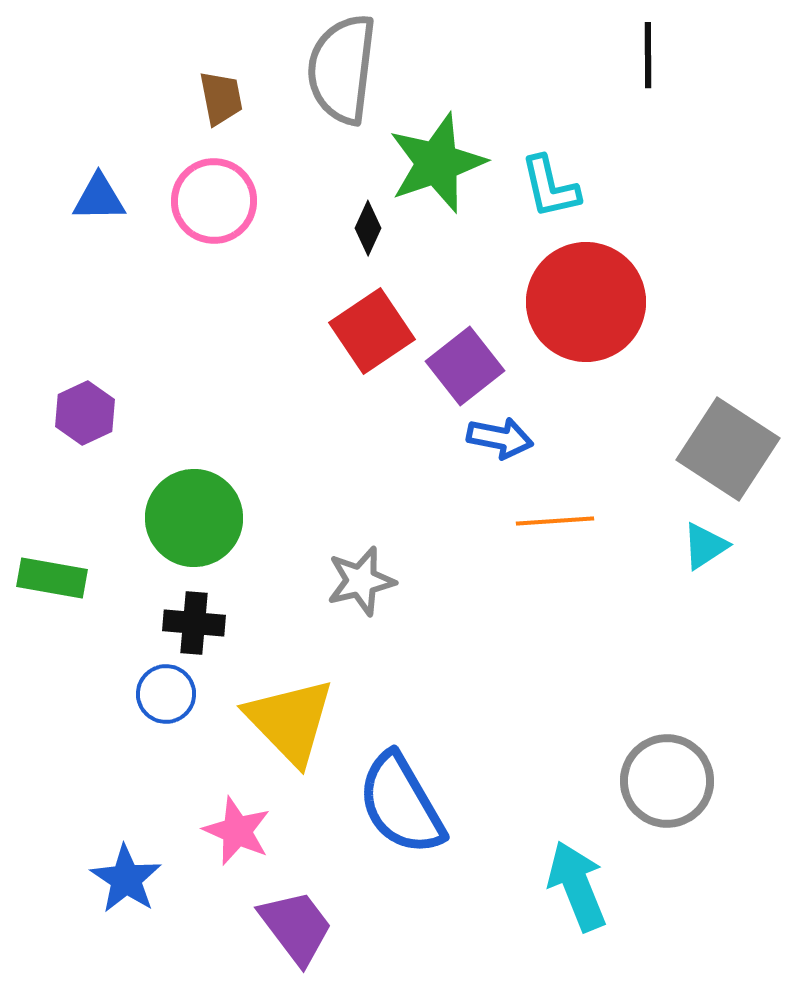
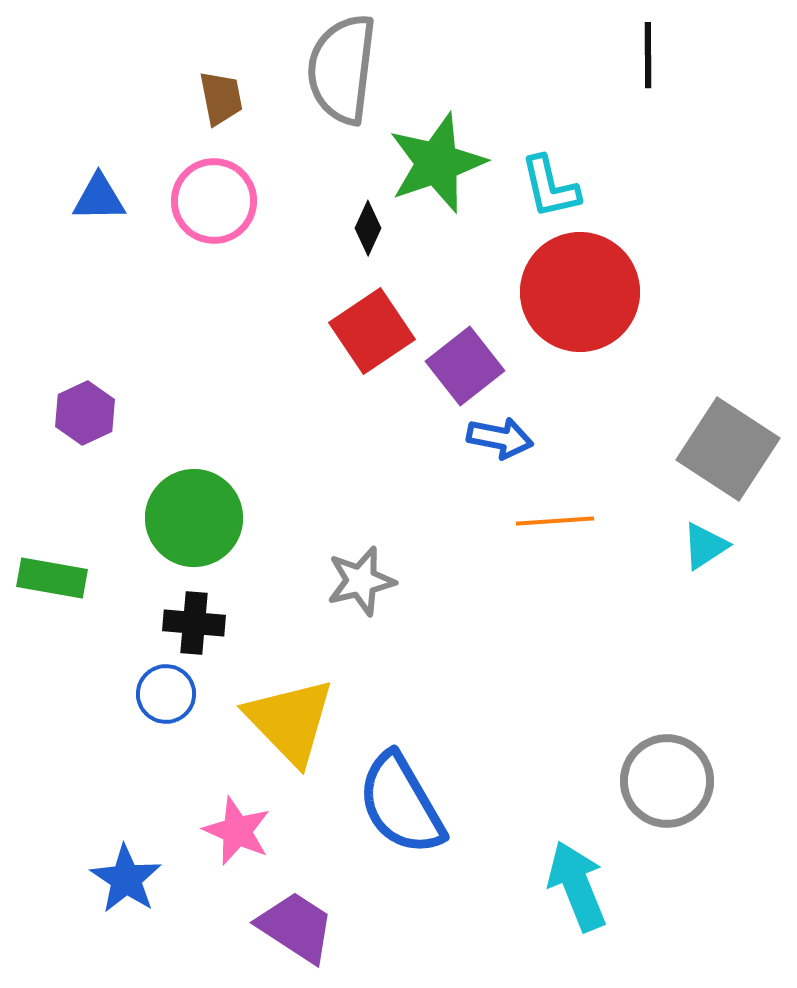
red circle: moved 6 px left, 10 px up
purple trapezoid: rotated 20 degrees counterclockwise
